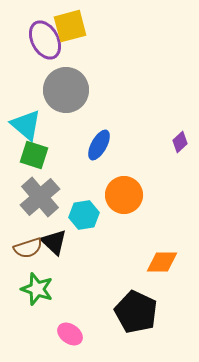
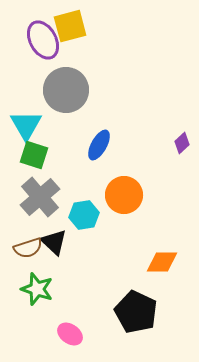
purple ellipse: moved 2 px left
cyan triangle: rotated 20 degrees clockwise
purple diamond: moved 2 px right, 1 px down
